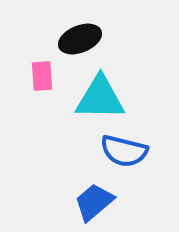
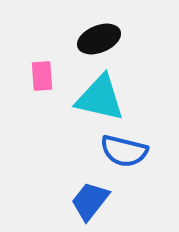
black ellipse: moved 19 px right
cyan triangle: rotated 12 degrees clockwise
blue trapezoid: moved 4 px left, 1 px up; rotated 12 degrees counterclockwise
